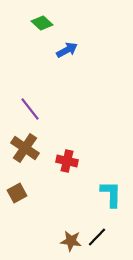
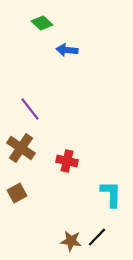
blue arrow: rotated 145 degrees counterclockwise
brown cross: moved 4 px left
